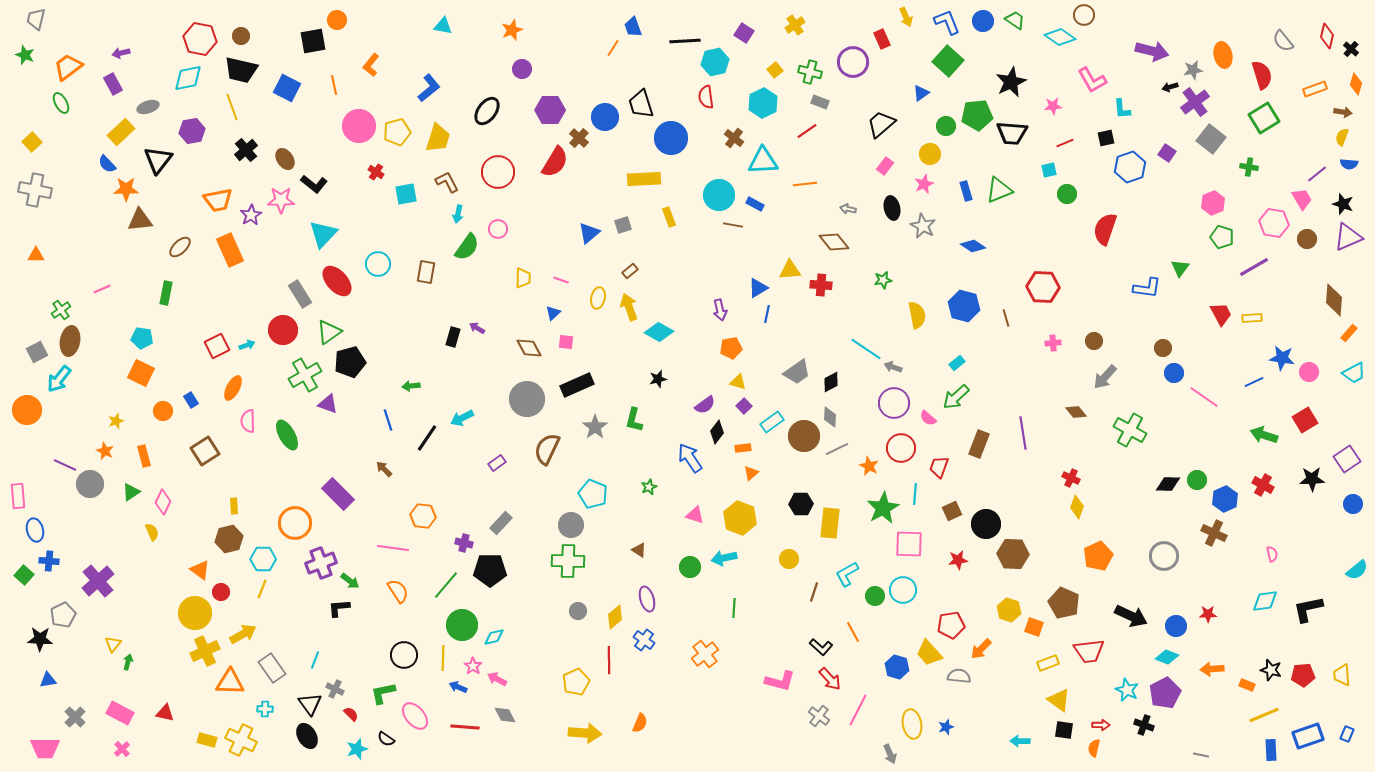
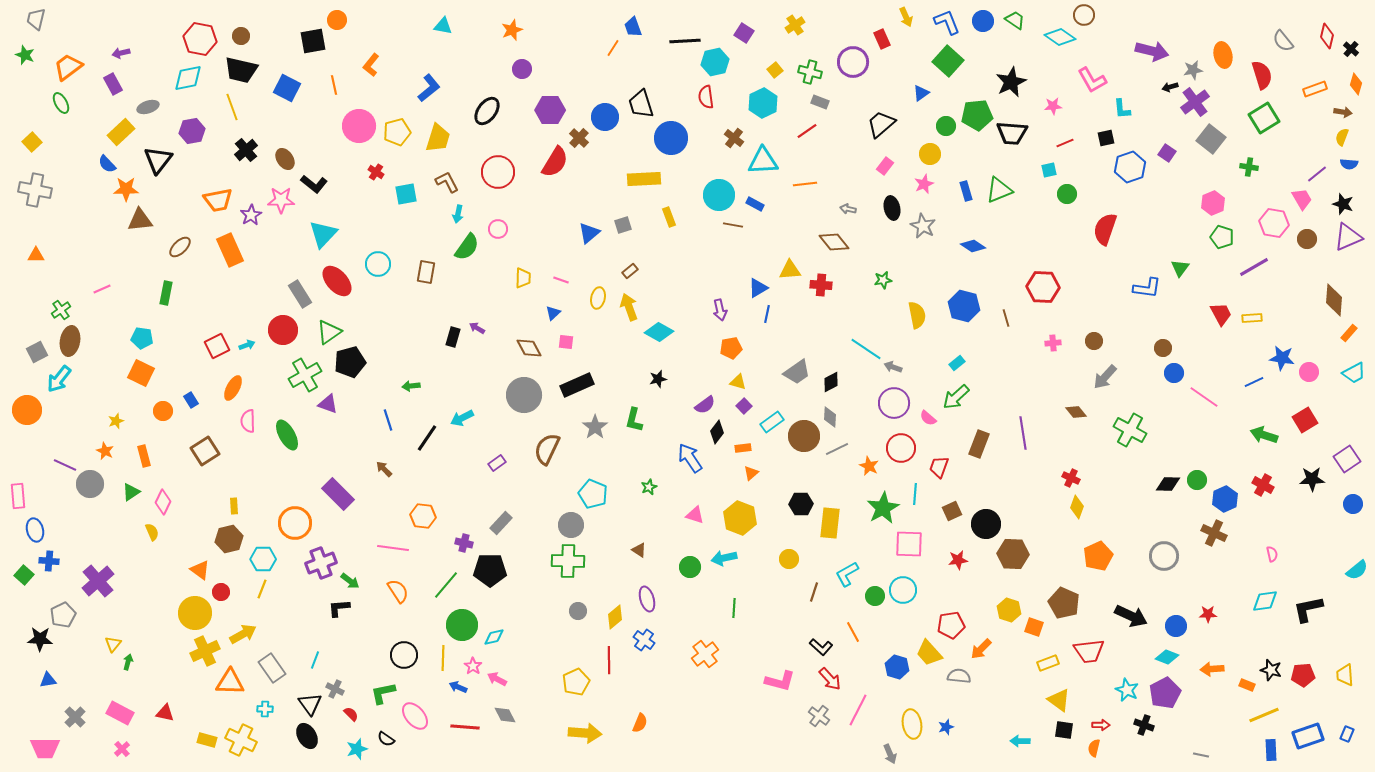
gray circle at (527, 399): moved 3 px left, 4 px up
yellow trapezoid at (1342, 675): moved 3 px right
